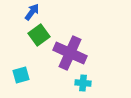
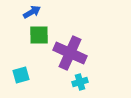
blue arrow: rotated 24 degrees clockwise
green square: rotated 35 degrees clockwise
cyan cross: moved 3 px left, 1 px up; rotated 21 degrees counterclockwise
